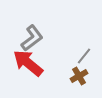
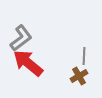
gray L-shape: moved 11 px left
gray line: rotated 36 degrees counterclockwise
